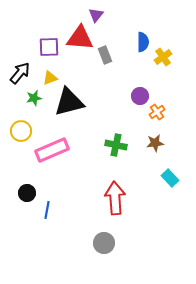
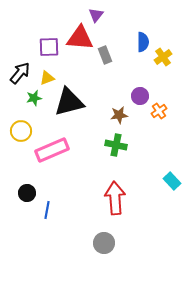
yellow triangle: moved 3 px left
orange cross: moved 2 px right, 1 px up
brown star: moved 36 px left, 28 px up
cyan rectangle: moved 2 px right, 3 px down
